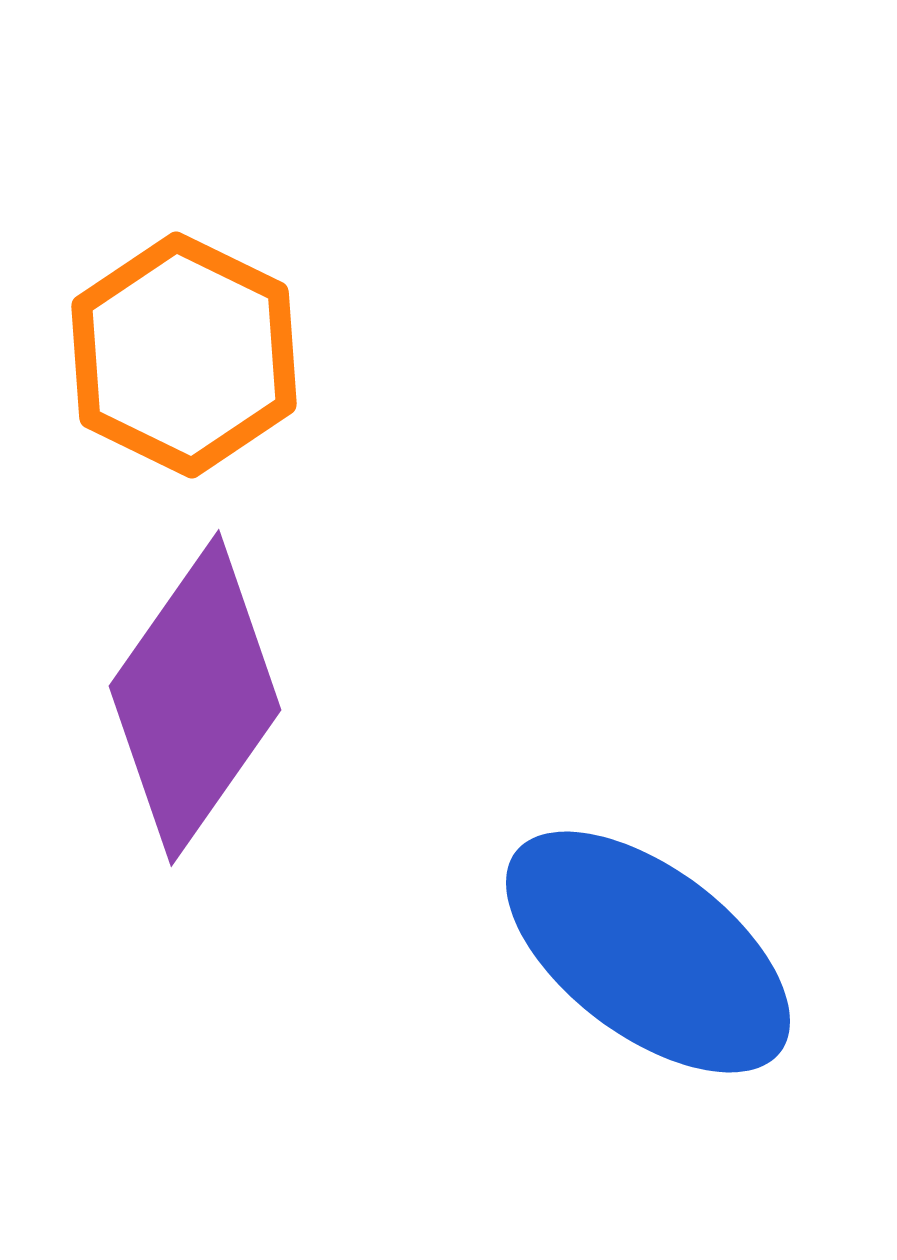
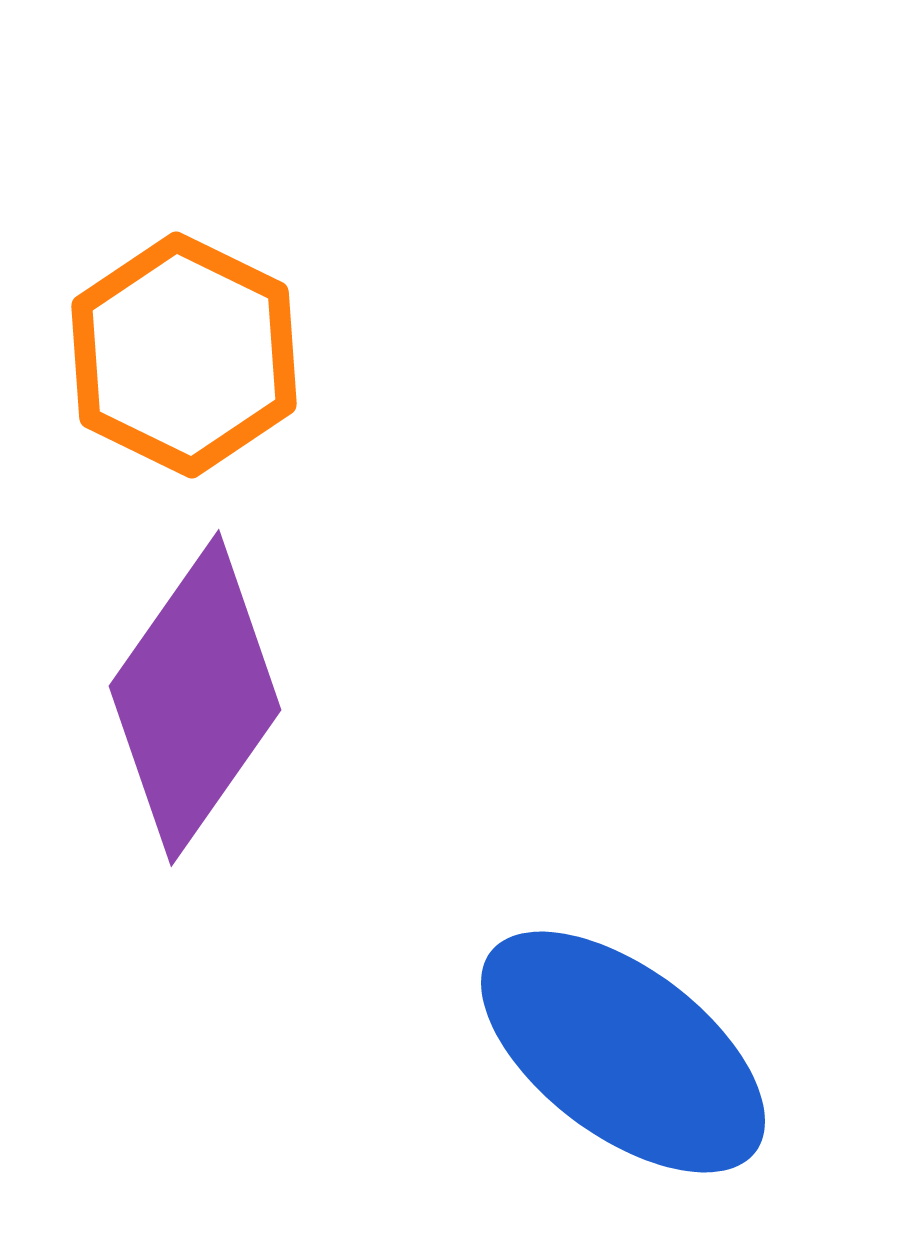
blue ellipse: moved 25 px left, 100 px down
